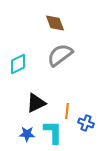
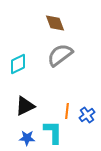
black triangle: moved 11 px left, 3 px down
blue cross: moved 1 px right, 8 px up; rotated 35 degrees clockwise
blue star: moved 4 px down
